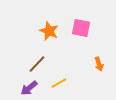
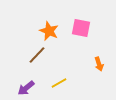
brown line: moved 9 px up
purple arrow: moved 3 px left
